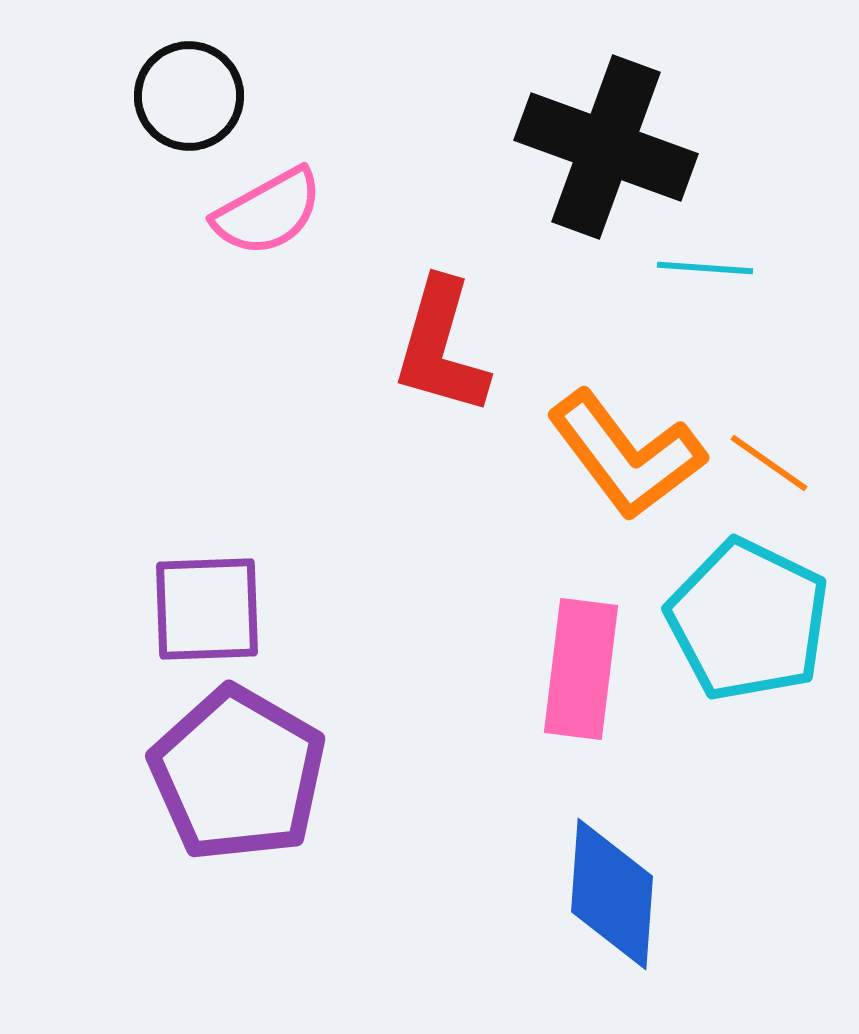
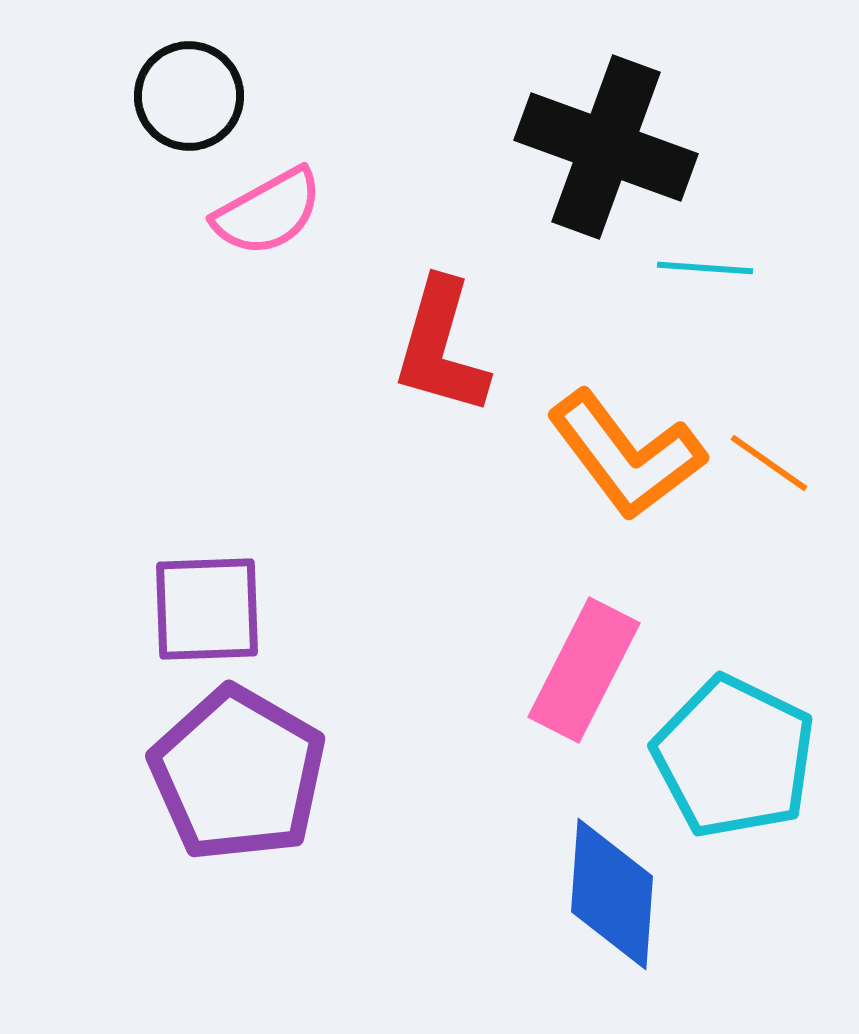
cyan pentagon: moved 14 px left, 137 px down
pink rectangle: moved 3 px right, 1 px down; rotated 20 degrees clockwise
